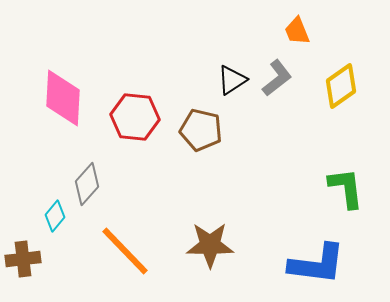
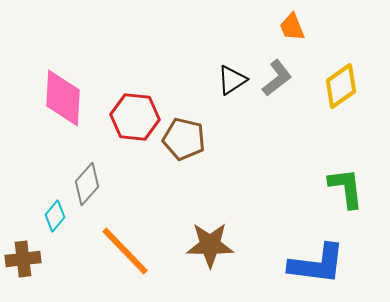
orange trapezoid: moved 5 px left, 4 px up
brown pentagon: moved 17 px left, 9 px down
